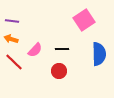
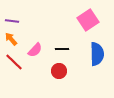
pink square: moved 4 px right
orange arrow: rotated 32 degrees clockwise
blue semicircle: moved 2 px left
